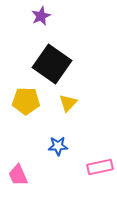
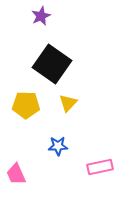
yellow pentagon: moved 4 px down
pink trapezoid: moved 2 px left, 1 px up
